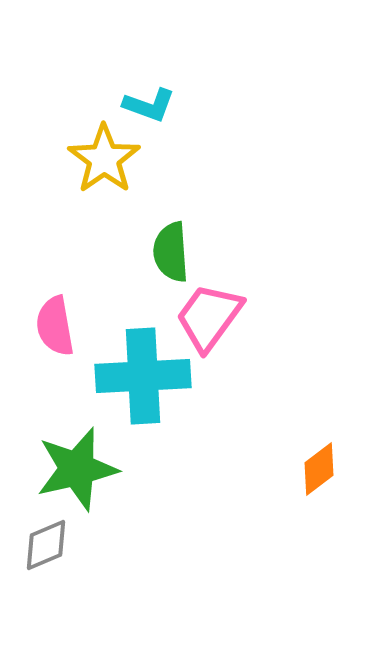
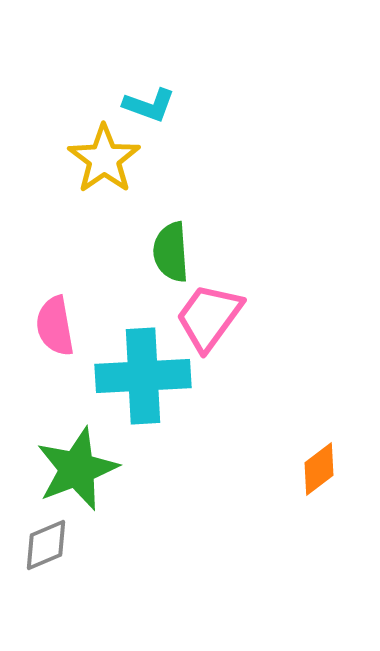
green star: rotated 8 degrees counterclockwise
